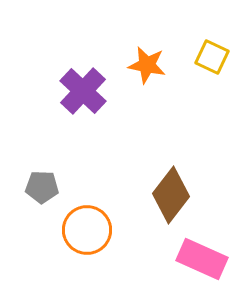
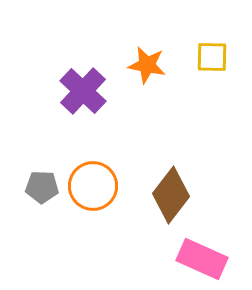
yellow square: rotated 24 degrees counterclockwise
orange circle: moved 6 px right, 44 px up
